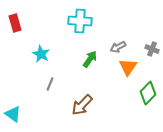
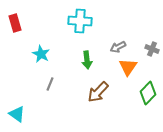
green arrow: moved 3 px left, 1 px down; rotated 138 degrees clockwise
brown arrow: moved 16 px right, 13 px up
cyan triangle: moved 4 px right
